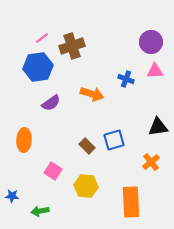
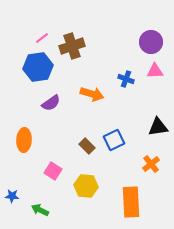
blue square: rotated 10 degrees counterclockwise
orange cross: moved 2 px down
green arrow: moved 1 px up; rotated 36 degrees clockwise
